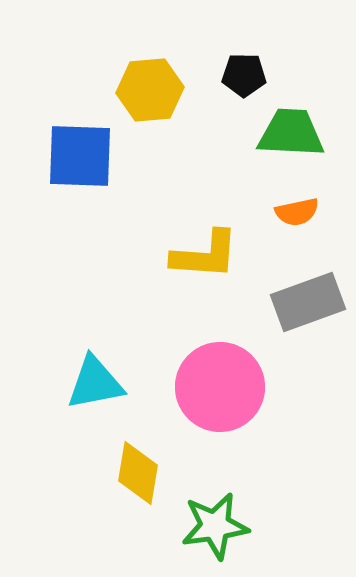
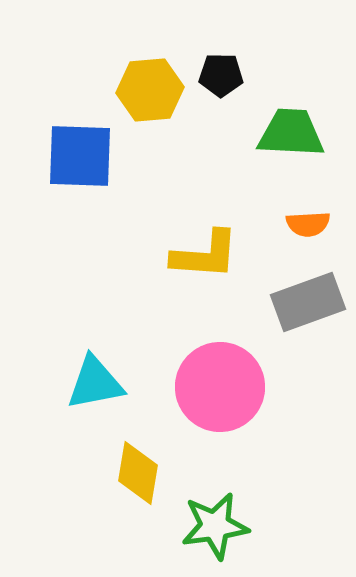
black pentagon: moved 23 px left
orange semicircle: moved 11 px right, 12 px down; rotated 9 degrees clockwise
